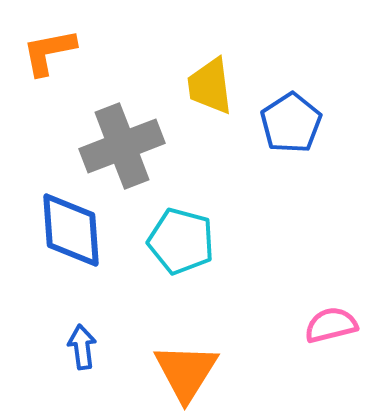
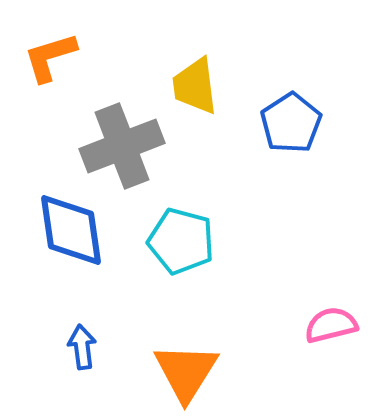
orange L-shape: moved 1 px right, 5 px down; rotated 6 degrees counterclockwise
yellow trapezoid: moved 15 px left
blue diamond: rotated 4 degrees counterclockwise
